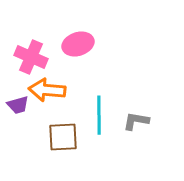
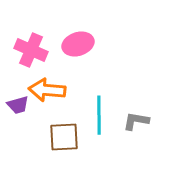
pink cross: moved 7 px up
brown square: moved 1 px right
